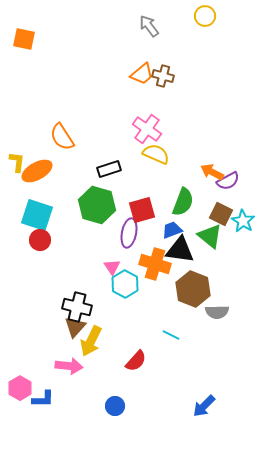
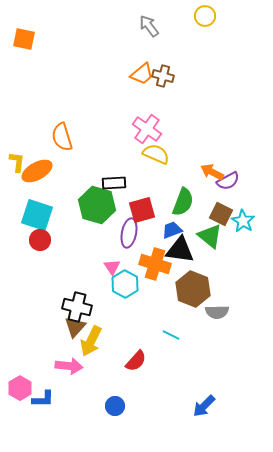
orange semicircle: rotated 16 degrees clockwise
black rectangle: moved 5 px right, 14 px down; rotated 15 degrees clockwise
